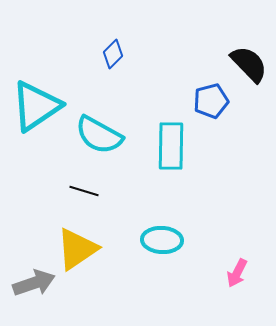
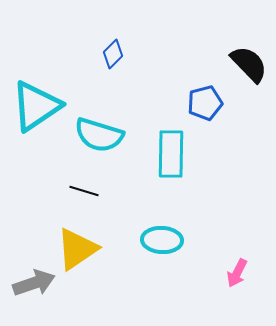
blue pentagon: moved 6 px left, 2 px down
cyan semicircle: rotated 12 degrees counterclockwise
cyan rectangle: moved 8 px down
